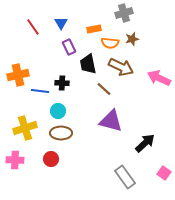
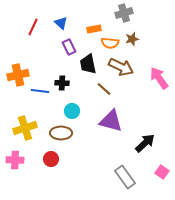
blue triangle: rotated 16 degrees counterclockwise
red line: rotated 60 degrees clockwise
pink arrow: rotated 30 degrees clockwise
cyan circle: moved 14 px right
pink square: moved 2 px left, 1 px up
